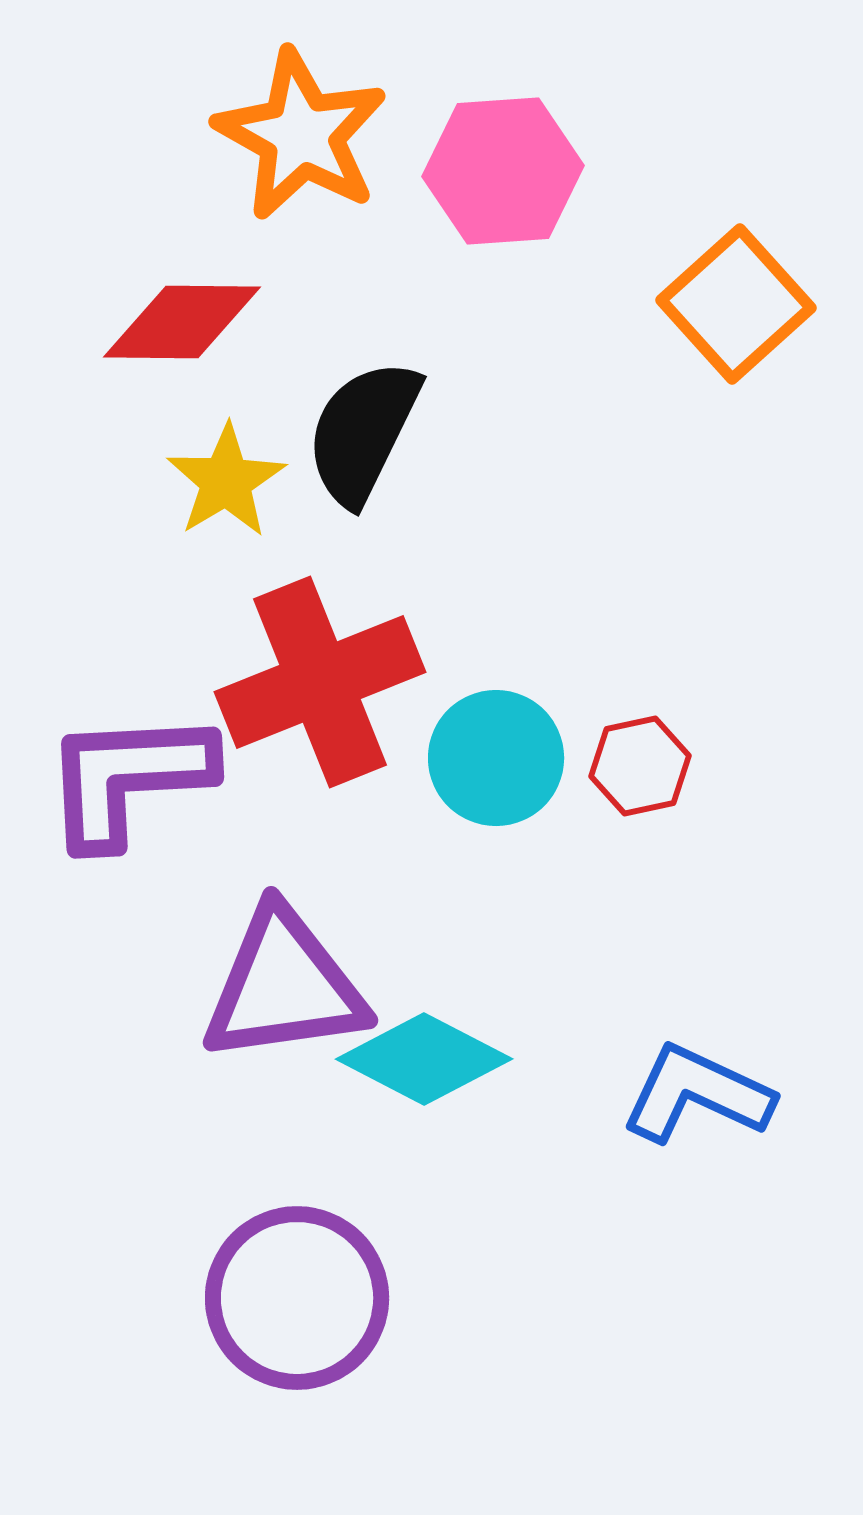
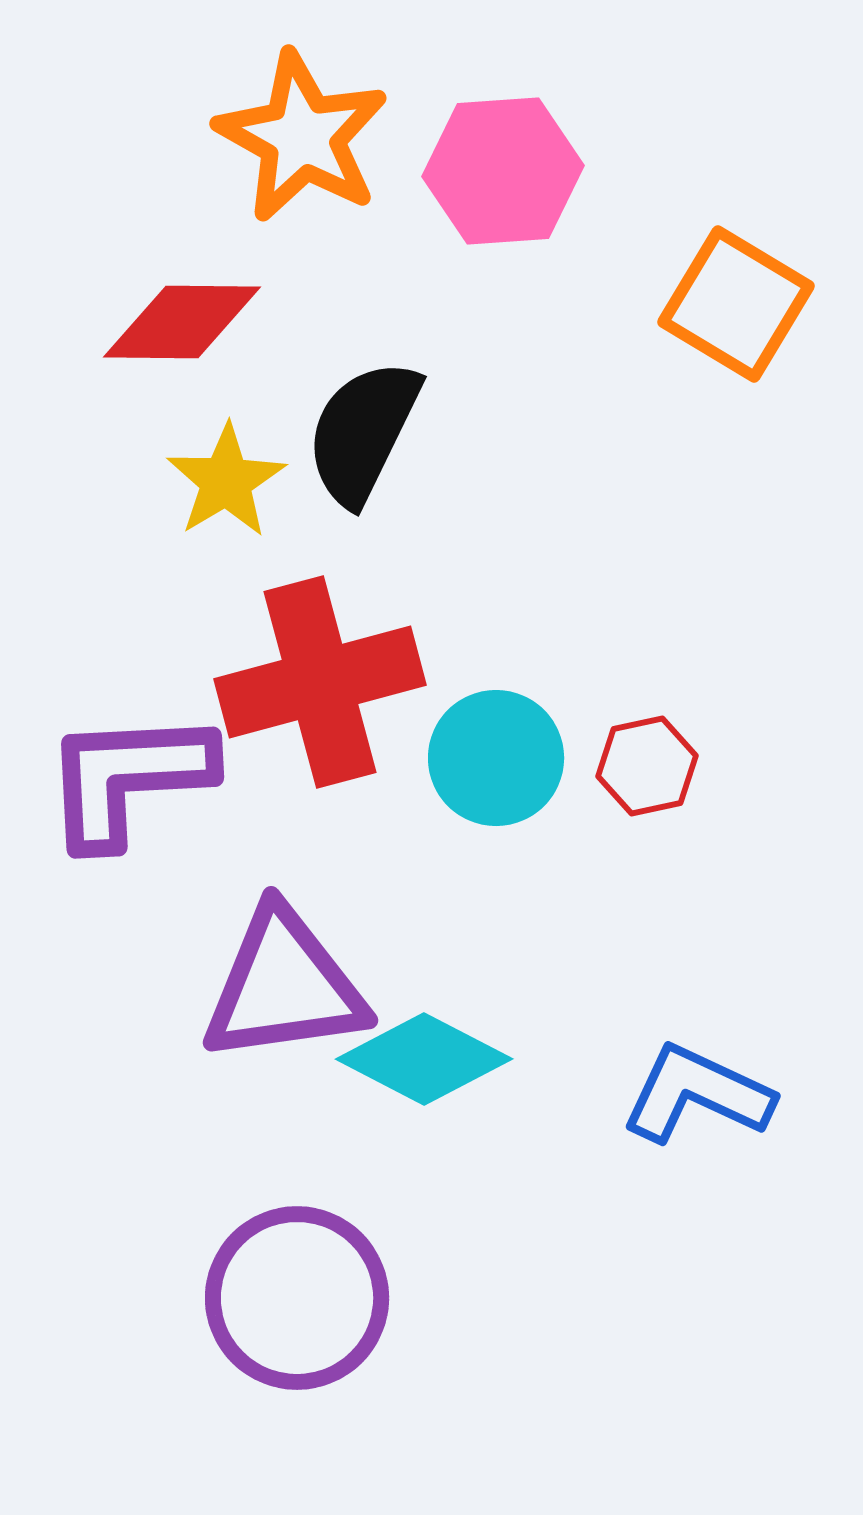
orange star: moved 1 px right, 2 px down
orange square: rotated 17 degrees counterclockwise
red cross: rotated 7 degrees clockwise
red hexagon: moved 7 px right
